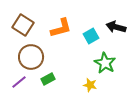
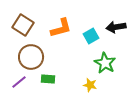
black arrow: rotated 24 degrees counterclockwise
green rectangle: rotated 32 degrees clockwise
